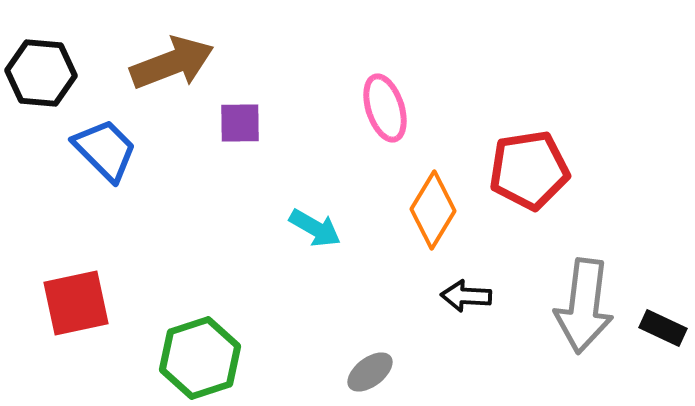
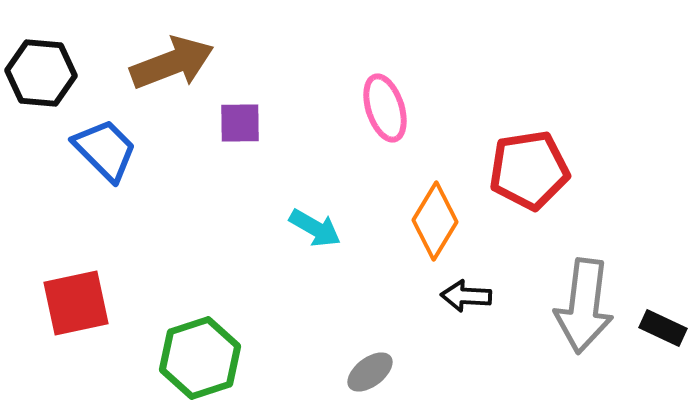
orange diamond: moved 2 px right, 11 px down
